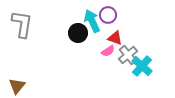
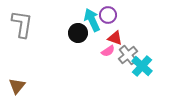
cyan arrow: moved 1 px up
